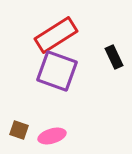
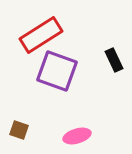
red rectangle: moved 15 px left
black rectangle: moved 3 px down
pink ellipse: moved 25 px right
